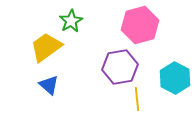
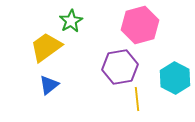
blue triangle: rotated 40 degrees clockwise
